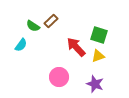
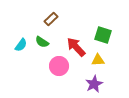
brown rectangle: moved 2 px up
green semicircle: moved 9 px right, 16 px down
green square: moved 4 px right
yellow triangle: moved 4 px down; rotated 16 degrees clockwise
pink circle: moved 11 px up
purple star: moved 1 px left; rotated 24 degrees clockwise
